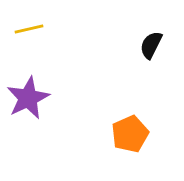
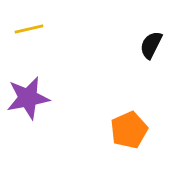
purple star: rotated 15 degrees clockwise
orange pentagon: moved 1 px left, 4 px up
